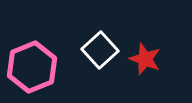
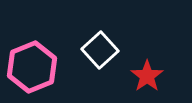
red star: moved 2 px right, 17 px down; rotated 16 degrees clockwise
